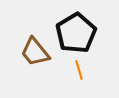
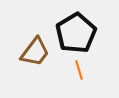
brown trapezoid: rotated 104 degrees counterclockwise
